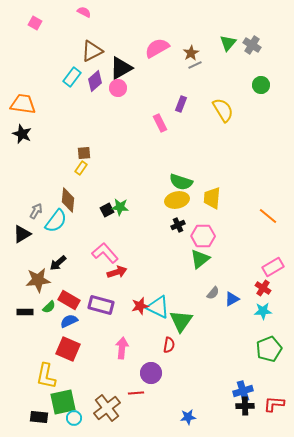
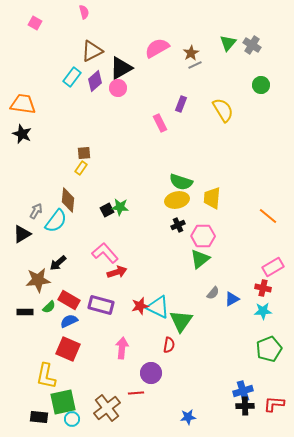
pink semicircle at (84, 12): rotated 48 degrees clockwise
red cross at (263, 288): rotated 21 degrees counterclockwise
cyan circle at (74, 418): moved 2 px left, 1 px down
